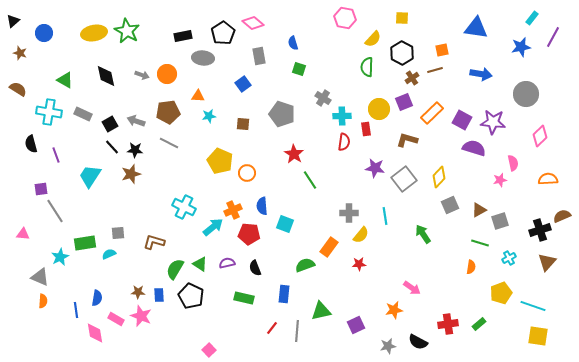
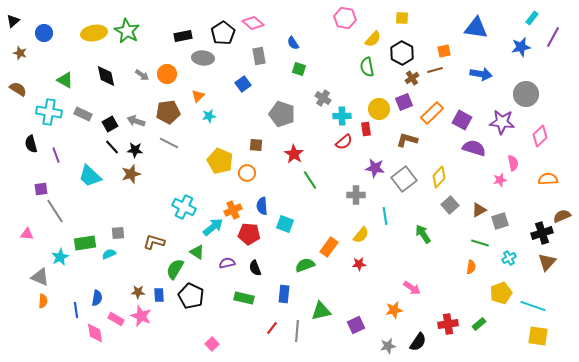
blue semicircle at (293, 43): rotated 16 degrees counterclockwise
orange square at (442, 50): moved 2 px right, 1 px down
green semicircle at (367, 67): rotated 12 degrees counterclockwise
gray arrow at (142, 75): rotated 16 degrees clockwise
orange triangle at (198, 96): rotated 48 degrees counterclockwise
purple star at (493, 122): moved 9 px right
brown square at (243, 124): moved 13 px right, 21 px down
red semicircle at (344, 142): rotated 42 degrees clockwise
cyan trapezoid at (90, 176): rotated 80 degrees counterclockwise
gray square at (450, 205): rotated 18 degrees counterclockwise
gray cross at (349, 213): moved 7 px right, 18 px up
black cross at (540, 230): moved 2 px right, 3 px down
pink triangle at (23, 234): moved 4 px right
green triangle at (200, 264): moved 3 px left, 12 px up
black semicircle at (418, 342): rotated 84 degrees counterclockwise
pink square at (209, 350): moved 3 px right, 6 px up
